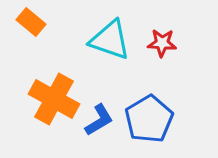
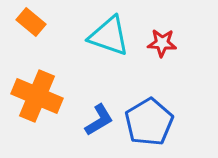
cyan triangle: moved 1 px left, 4 px up
orange cross: moved 17 px left, 3 px up; rotated 6 degrees counterclockwise
blue pentagon: moved 3 px down
